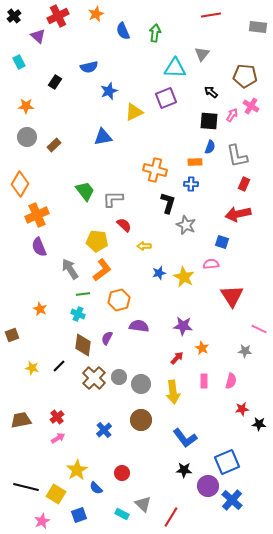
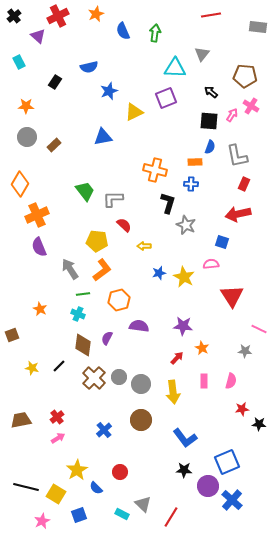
red circle at (122, 473): moved 2 px left, 1 px up
